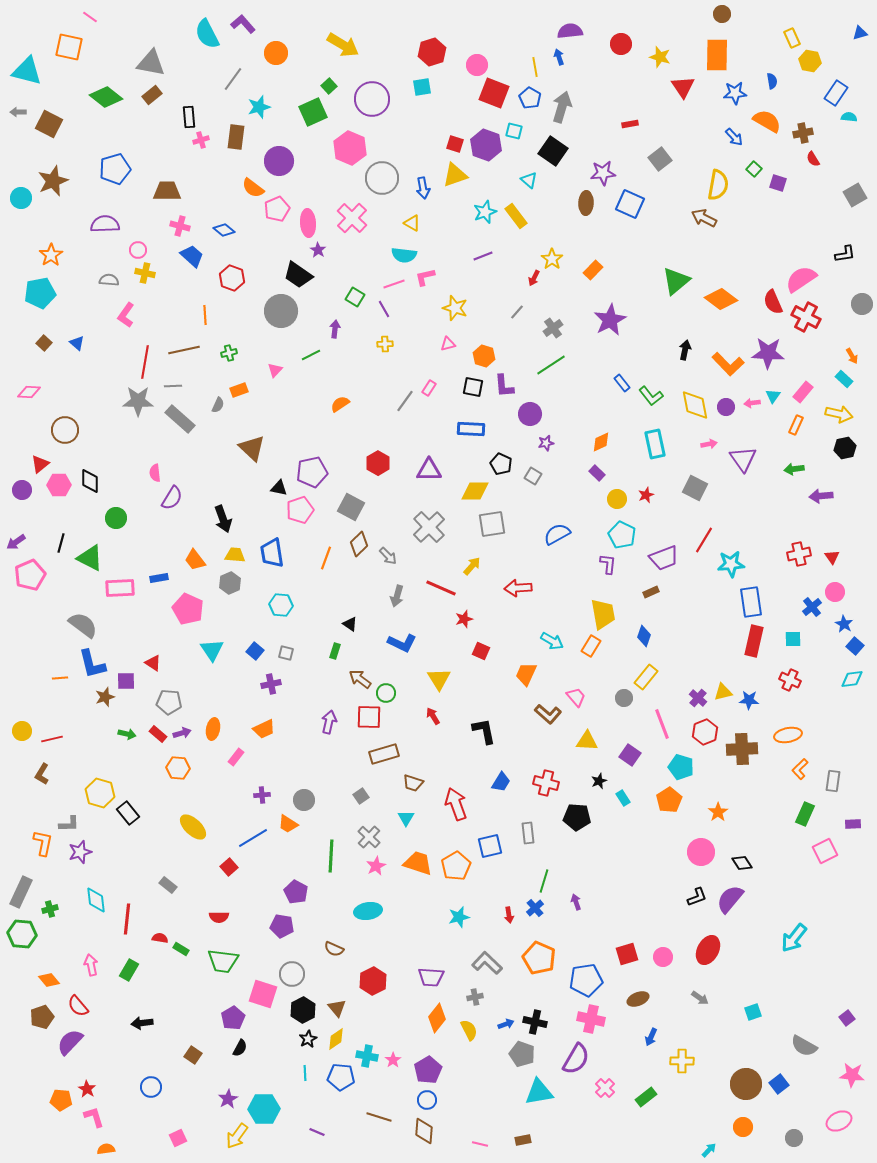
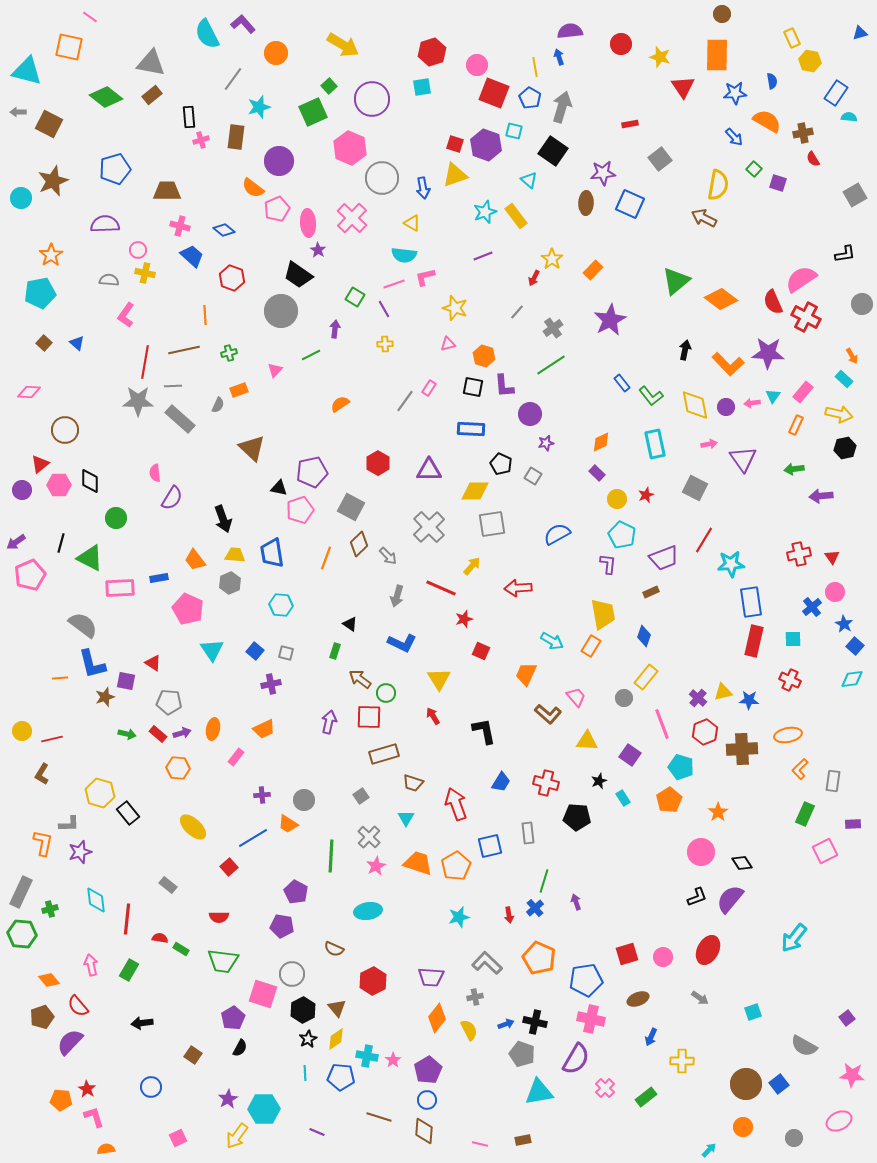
purple square at (126, 681): rotated 12 degrees clockwise
